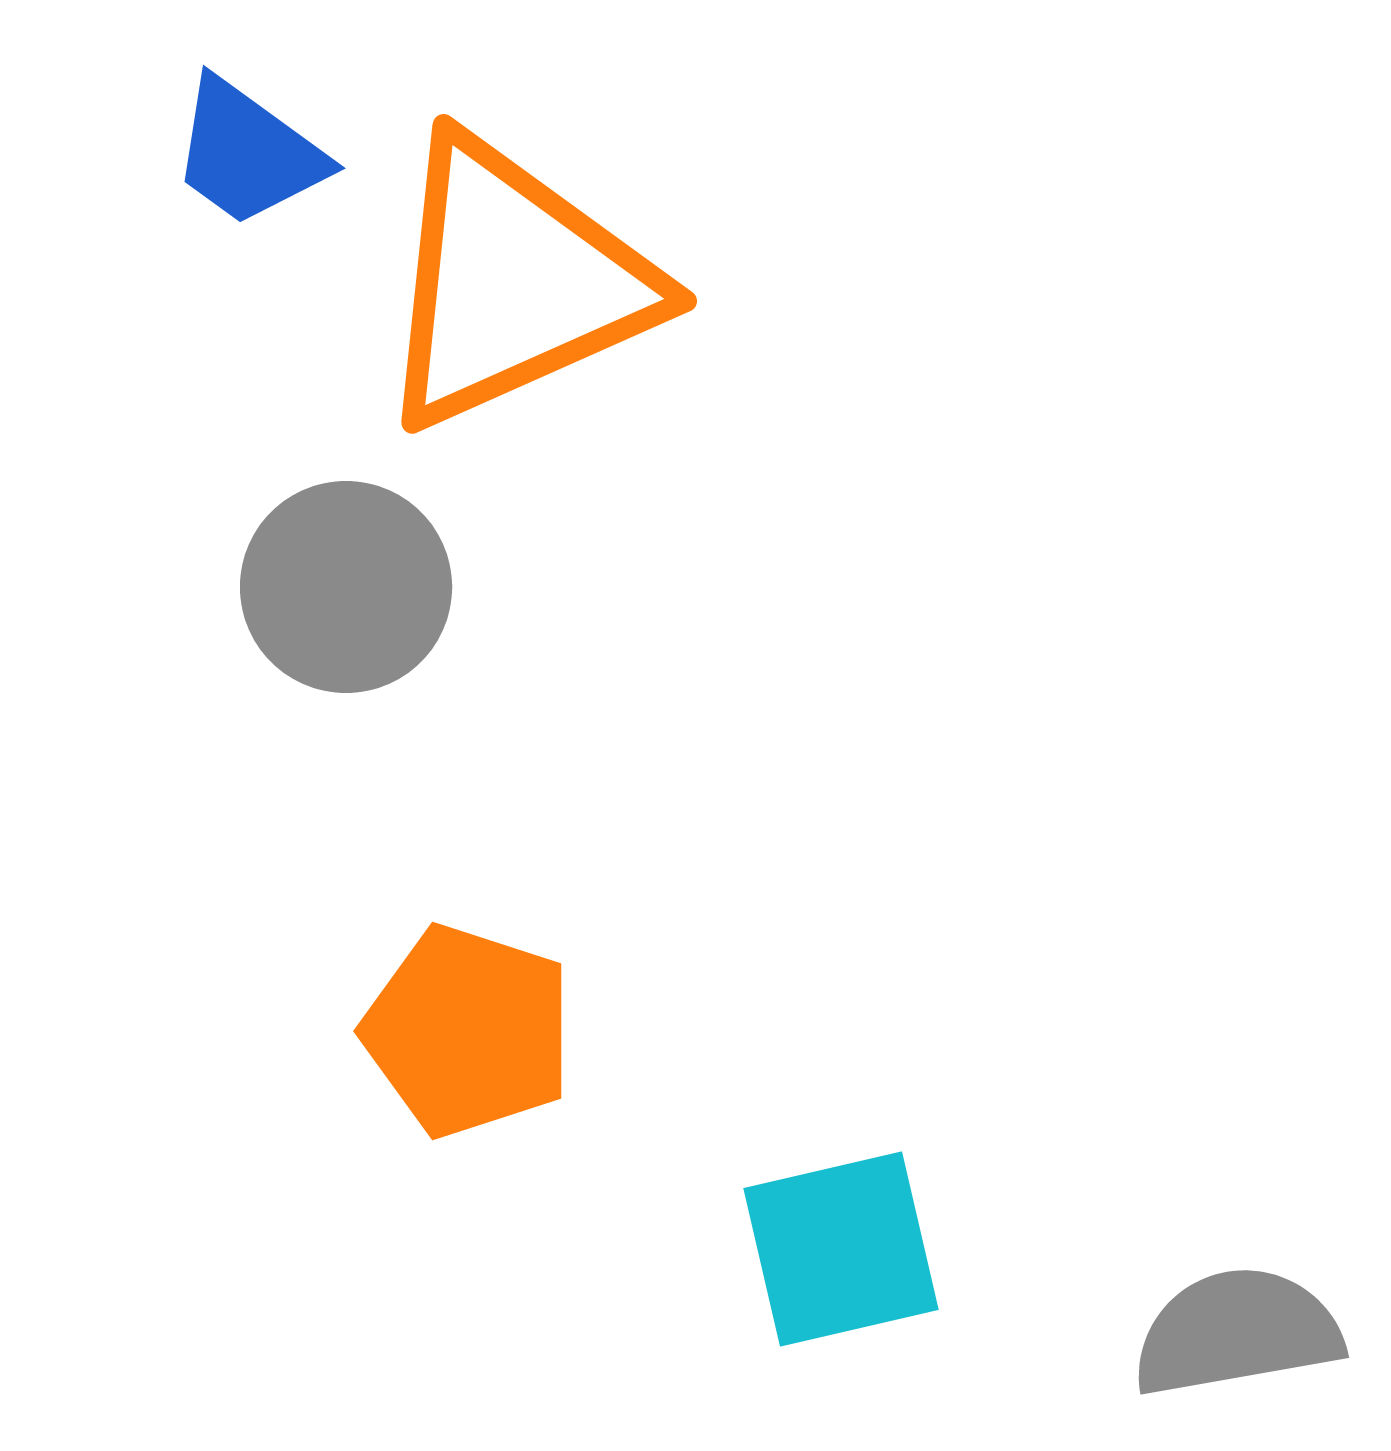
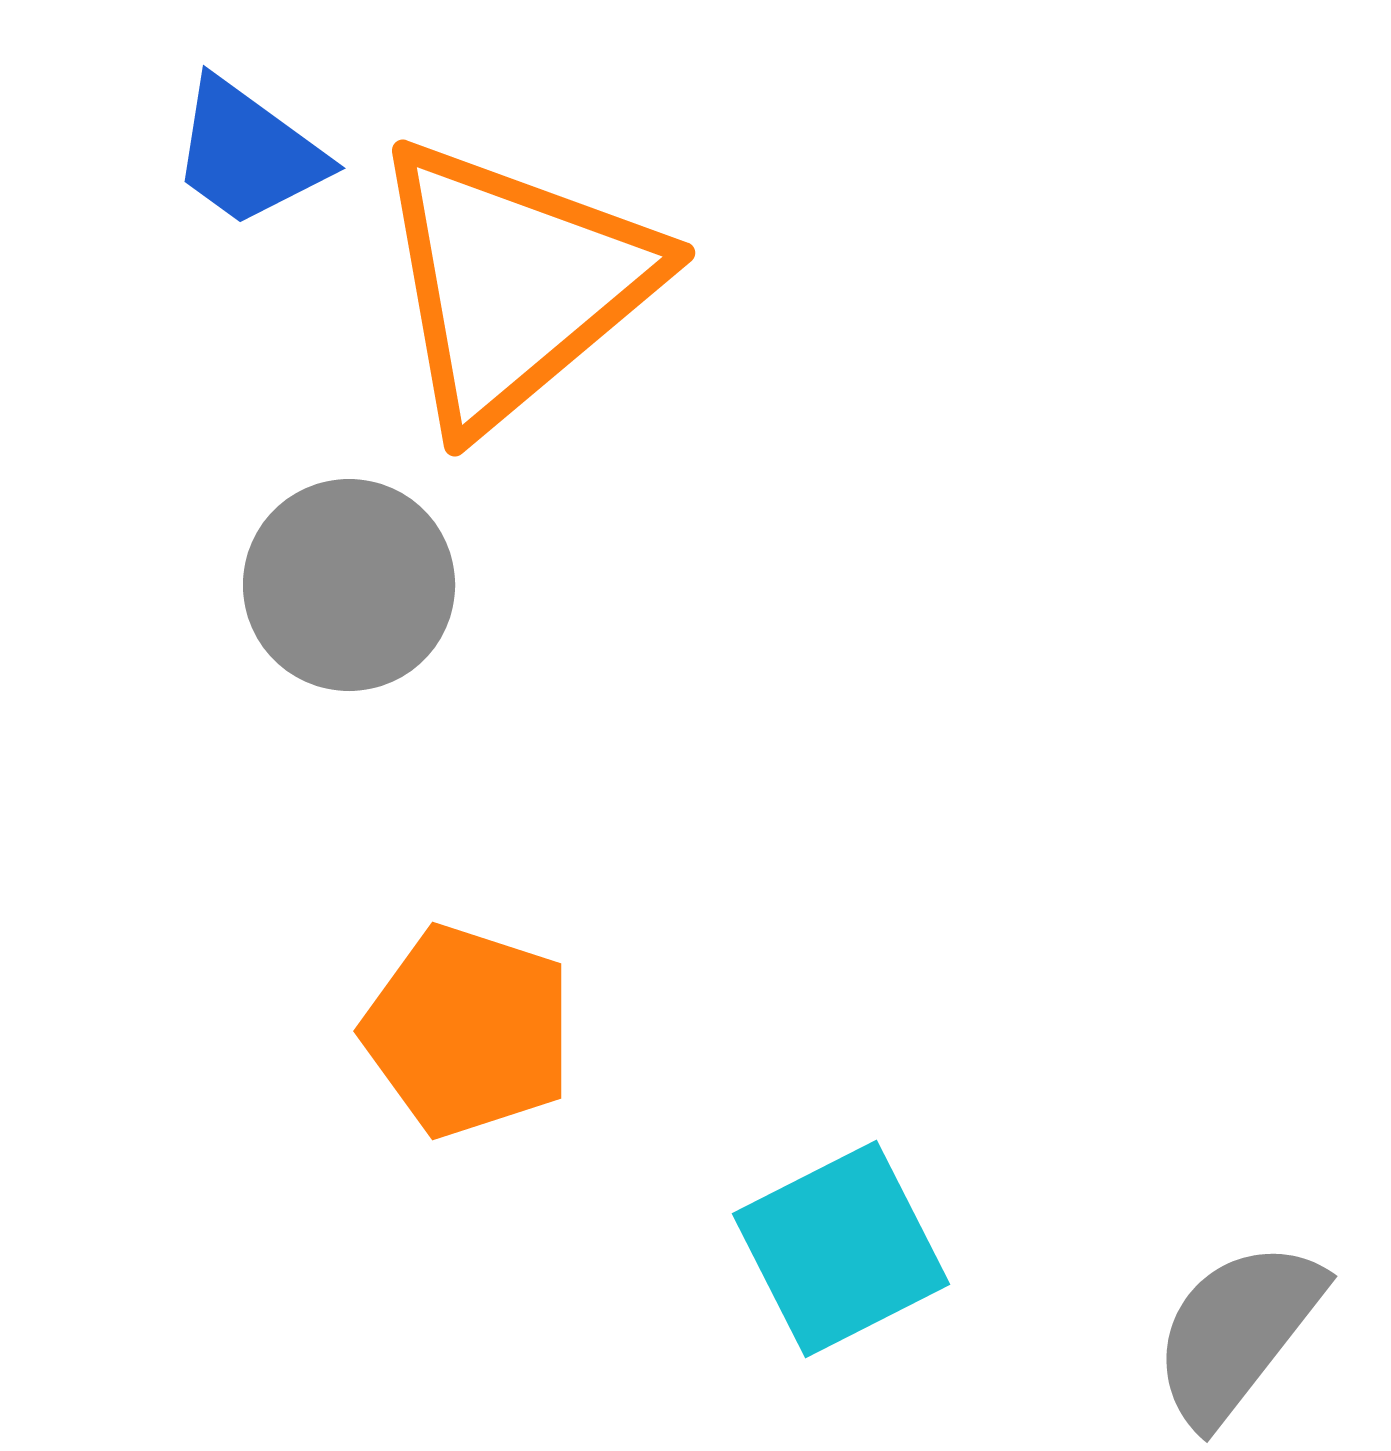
orange triangle: rotated 16 degrees counterclockwise
gray circle: moved 3 px right, 2 px up
cyan square: rotated 14 degrees counterclockwise
gray semicircle: rotated 42 degrees counterclockwise
